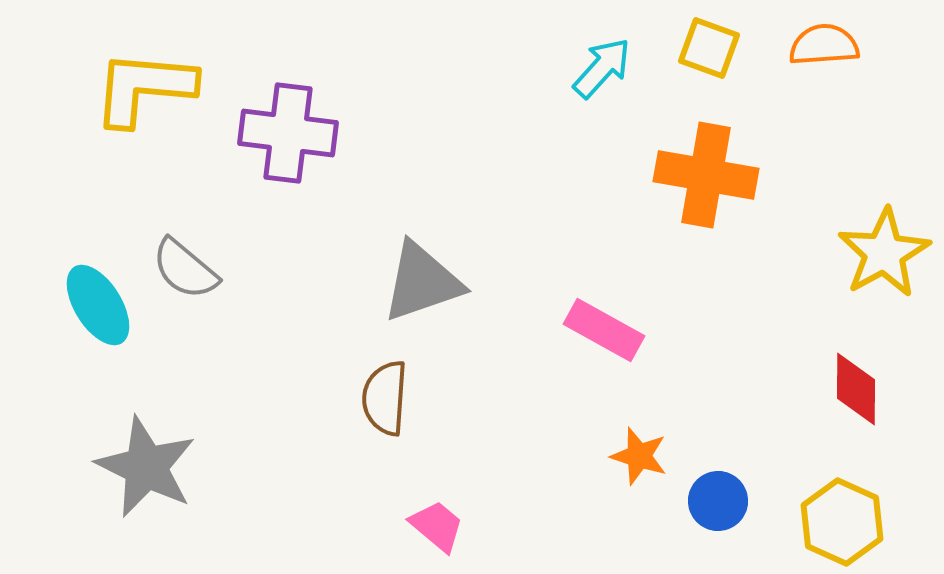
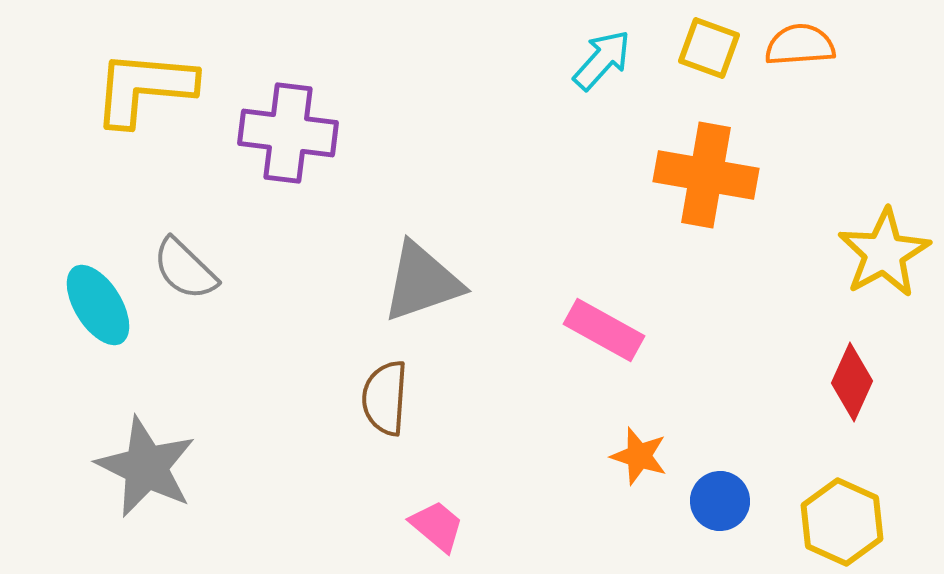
orange semicircle: moved 24 px left
cyan arrow: moved 8 px up
gray semicircle: rotated 4 degrees clockwise
red diamond: moved 4 px left, 7 px up; rotated 24 degrees clockwise
blue circle: moved 2 px right
